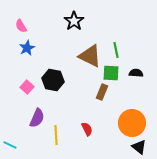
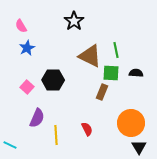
black hexagon: rotated 10 degrees counterclockwise
orange circle: moved 1 px left
black triangle: rotated 21 degrees clockwise
